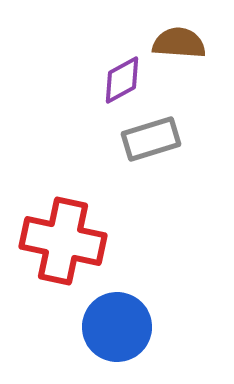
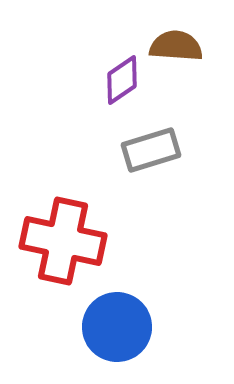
brown semicircle: moved 3 px left, 3 px down
purple diamond: rotated 6 degrees counterclockwise
gray rectangle: moved 11 px down
